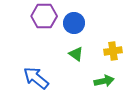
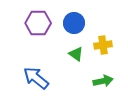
purple hexagon: moved 6 px left, 7 px down
yellow cross: moved 10 px left, 6 px up
green arrow: moved 1 px left
